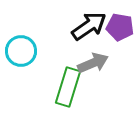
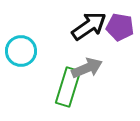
gray arrow: moved 6 px left, 5 px down
